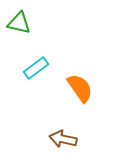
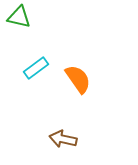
green triangle: moved 6 px up
orange semicircle: moved 2 px left, 9 px up
